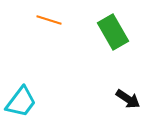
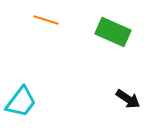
orange line: moved 3 px left
green rectangle: rotated 36 degrees counterclockwise
